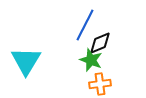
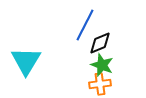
green star: moved 11 px right, 5 px down
